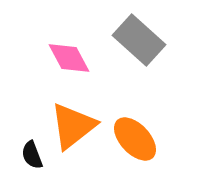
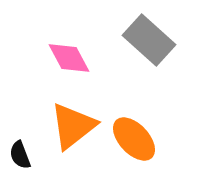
gray rectangle: moved 10 px right
orange ellipse: moved 1 px left
black semicircle: moved 12 px left
